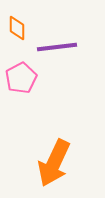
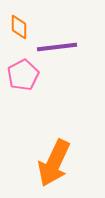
orange diamond: moved 2 px right, 1 px up
pink pentagon: moved 2 px right, 3 px up
